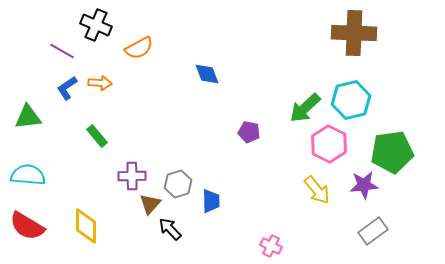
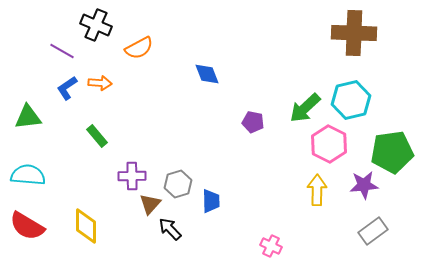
purple pentagon: moved 4 px right, 10 px up
yellow arrow: rotated 140 degrees counterclockwise
